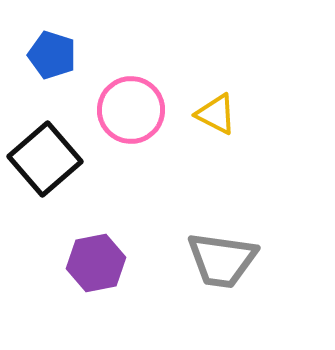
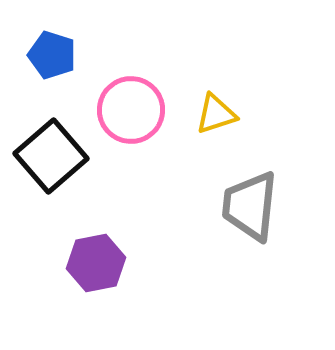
yellow triangle: rotated 45 degrees counterclockwise
black square: moved 6 px right, 3 px up
gray trapezoid: moved 28 px right, 54 px up; rotated 88 degrees clockwise
